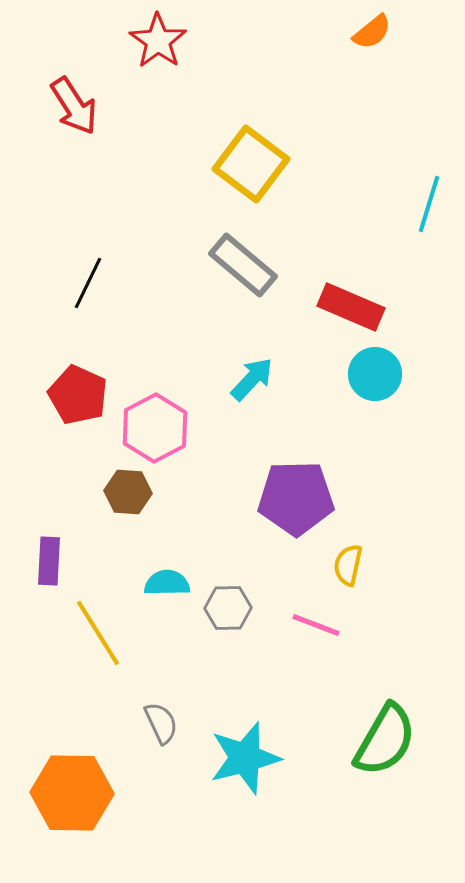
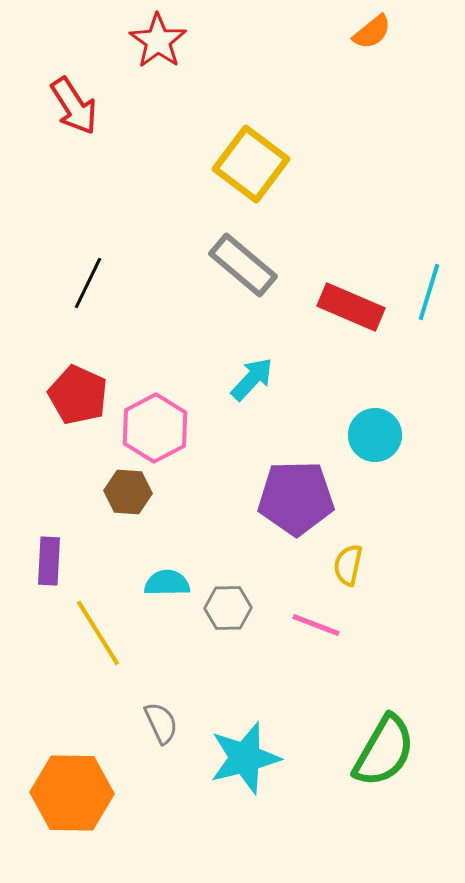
cyan line: moved 88 px down
cyan circle: moved 61 px down
green semicircle: moved 1 px left, 11 px down
